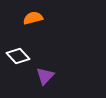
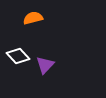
purple triangle: moved 11 px up
